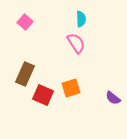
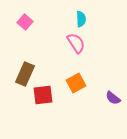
orange square: moved 5 px right, 5 px up; rotated 12 degrees counterclockwise
red square: rotated 30 degrees counterclockwise
